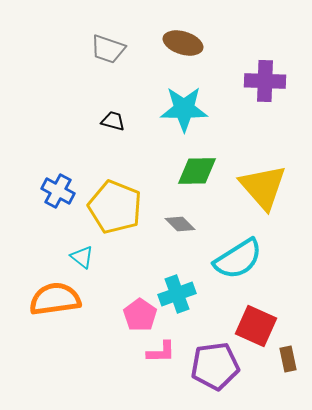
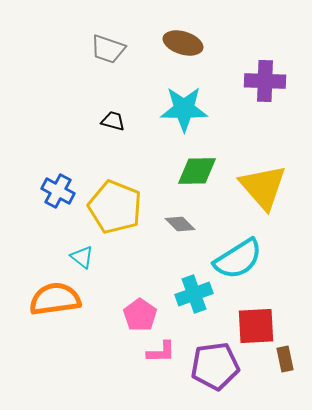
cyan cross: moved 17 px right
red square: rotated 27 degrees counterclockwise
brown rectangle: moved 3 px left
